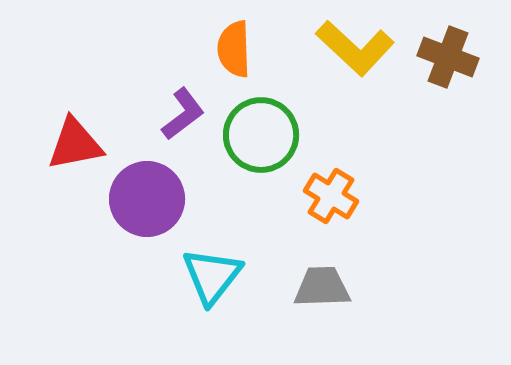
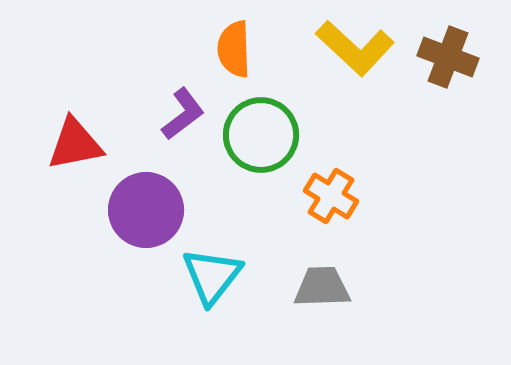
purple circle: moved 1 px left, 11 px down
